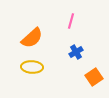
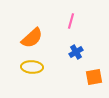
orange square: rotated 24 degrees clockwise
